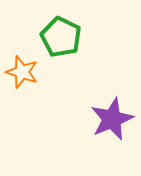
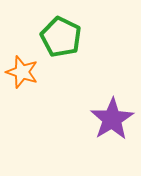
purple star: rotated 9 degrees counterclockwise
